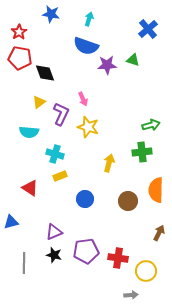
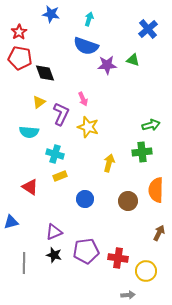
red triangle: moved 1 px up
gray arrow: moved 3 px left
